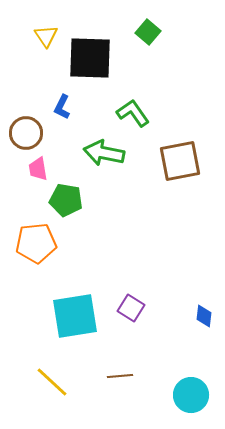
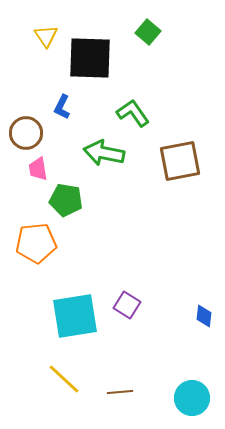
purple square: moved 4 px left, 3 px up
brown line: moved 16 px down
yellow line: moved 12 px right, 3 px up
cyan circle: moved 1 px right, 3 px down
